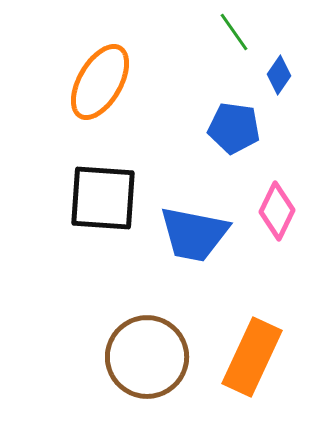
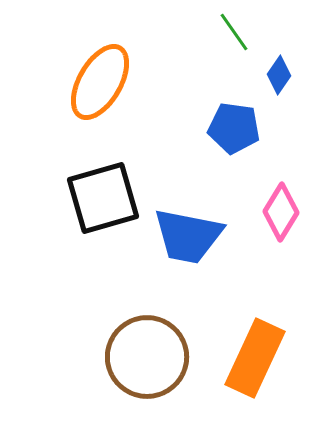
black square: rotated 20 degrees counterclockwise
pink diamond: moved 4 px right, 1 px down; rotated 6 degrees clockwise
blue trapezoid: moved 6 px left, 2 px down
orange rectangle: moved 3 px right, 1 px down
